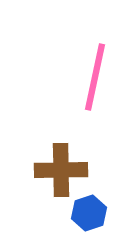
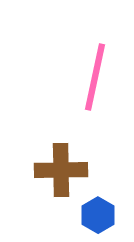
blue hexagon: moved 9 px right, 2 px down; rotated 12 degrees counterclockwise
